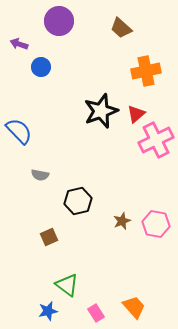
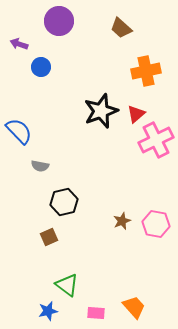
gray semicircle: moved 9 px up
black hexagon: moved 14 px left, 1 px down
pink rectangle: rotated 54 degrees counterclockwise
